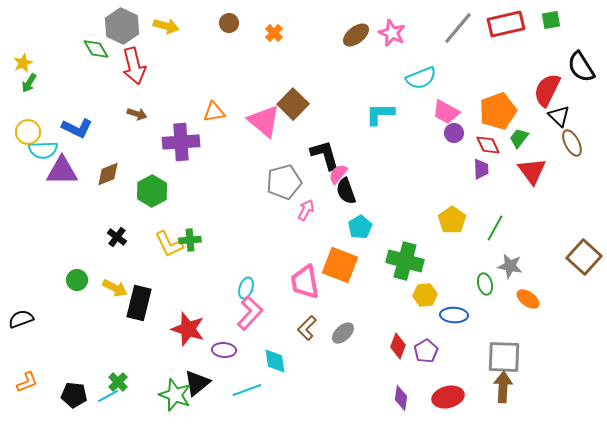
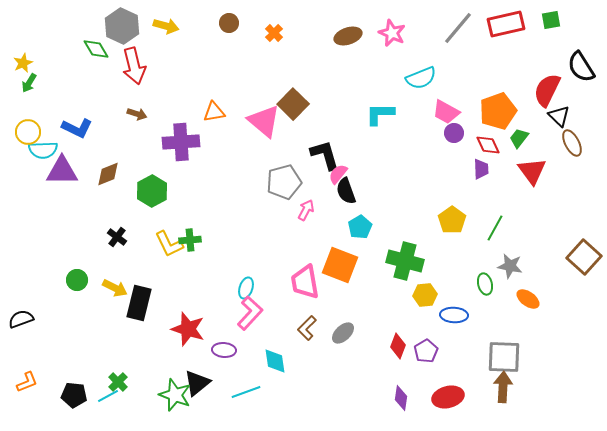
brown ellipse at (356, 35): moved 8 px left, 1 px down; rotated 20 degrees clockwise
cyan line at (247, 390): moved 1 px left, 2 px down
